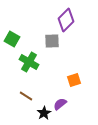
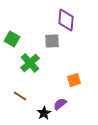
purple diamond: rotated 40 degrees counterclockwise
green cross: moved 1 px right, 1 px down; rotated 18 degrees clockwise
brown line: moved 6 px left
